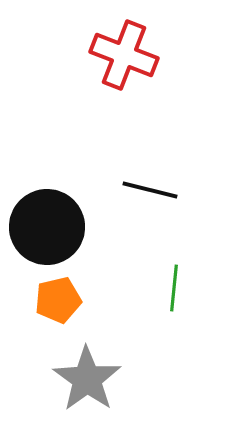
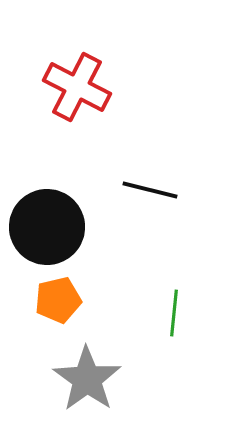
red cross: moved 47 px left, 32 px down; rotated 6 degrees clockwise
green line: moved 25 px down
